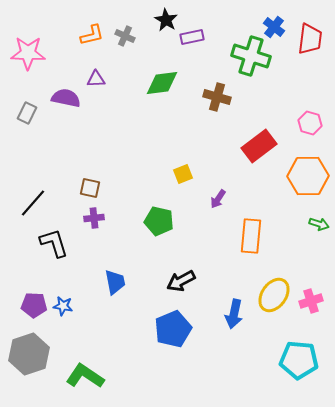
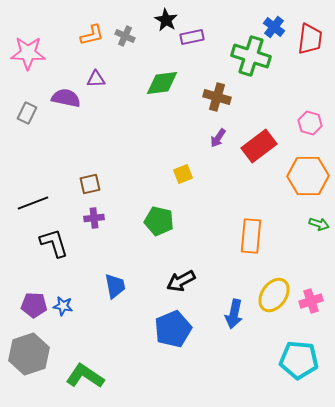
brown square: moved 4 px up; rotated 25 degrees counterclockwise
purple arrow: moved 61 px up
black line: rotated 28 degrees clockwise
blue trapezoid: moved 4 px down
